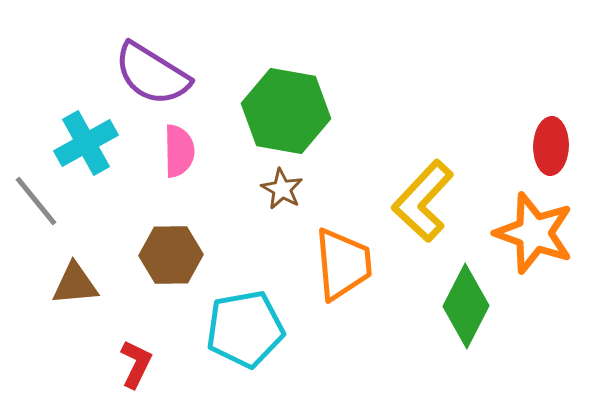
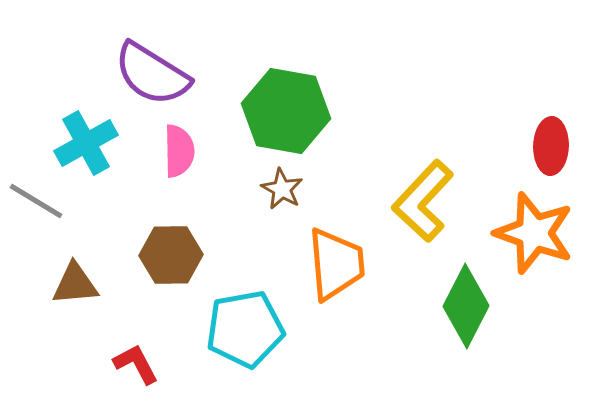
gray line: rotated 20 degrees counterclockwise
orange trapezoid: moved 7 px left
red L-shape: rotated 54 degrees counterclockwise
